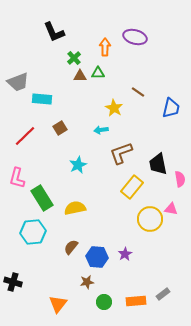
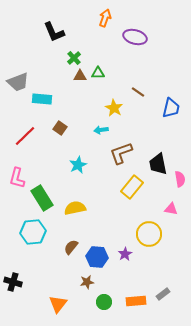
orange arrow: moved 29 px up; rotated 18 degrees clockwise
brown square: rotated 24 degrees counterclockwise
yellow circle: moved 1 px left, 15 px down
